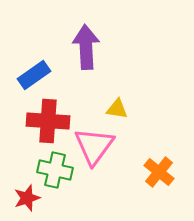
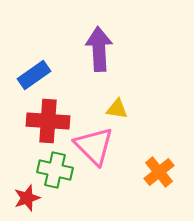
purple arrow: moved 13 px right, 2 px down
pink triangle: rotated 21 degrees counterclockwise
orange cross: rotated 12 degrees clockwise
